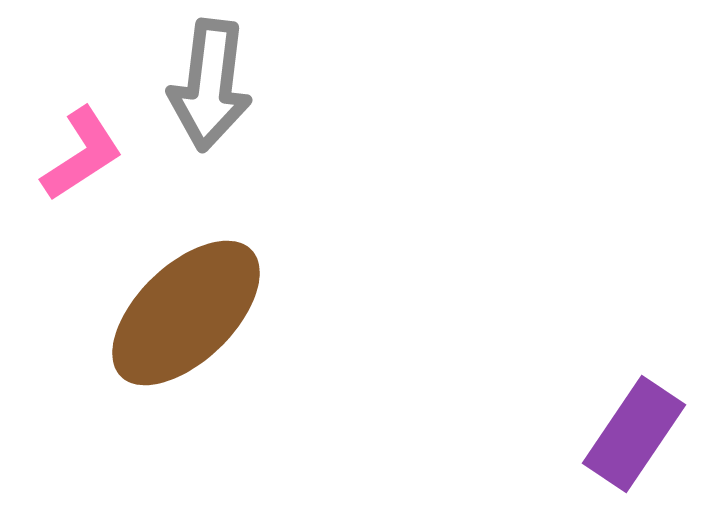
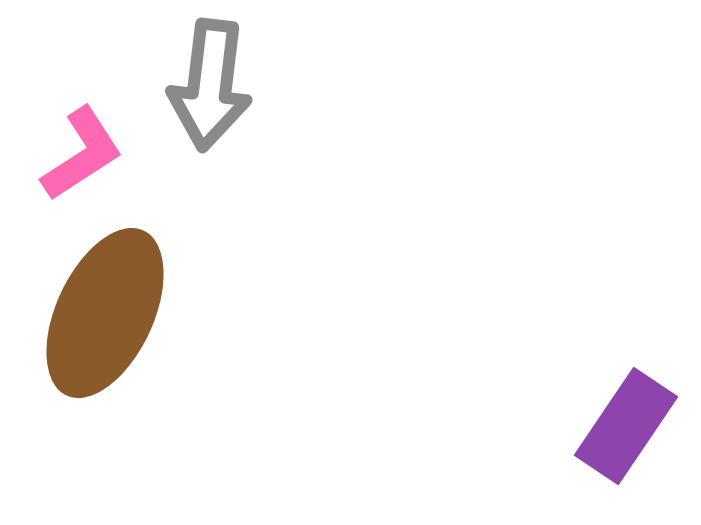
brown ellipse: moved 81 px left; rotated 21 degrees counterclockwise
purple rectangle: moved 8 px left, 8 px up
